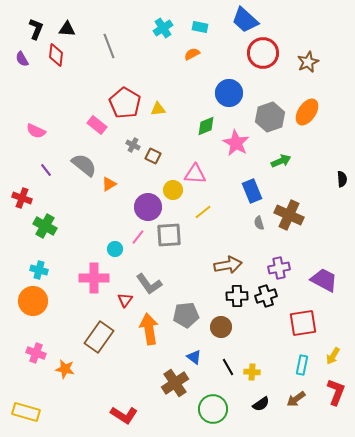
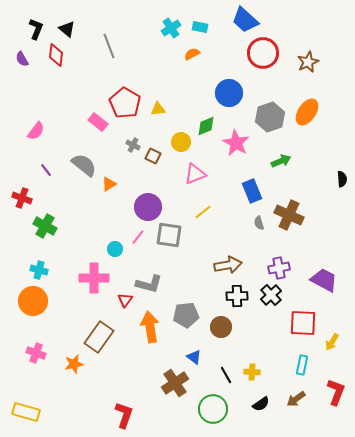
cyan cross at (163, 28): moved 8 px right
black triangle at (67, 29): rotated 36 degrees clockwise
pink rectangle at (97, 125): moved 1 px right, 3 px up
pink semicircle at (36, 131): rotated 78 degrees counterclockwise
pink triangle at (195, 174): rotated 25 degrees counterclockwise
yellow circle at (173, 190): moved 8 px right, 48 px up
gray square at (169, 235): rotated 12 degrees clockwise
gray L-shape at (149, 284): rotated 40 degrees counterclockwise
black cross at (266, 296): moved 5 px right, 1 px up; rotated 25 degrees counterclockwise
red square at (303, 323): rotated 12 degrees clockwise
orange arrow at (149, 329): moved 1 px right, 2 px up
yellow arrow at (333, 356): moved 1 px left, 14 px up
black line at (228, 367): moved 2 px left, 8 px down
orange star at (65, 369): moved 9 px right, 5 px up; rotated 24 degrees counterclockwise
red L-shape at (124, 415): rotated 104 degrees counterclockwise
